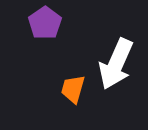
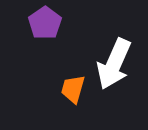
white arrow: moved 2 px left
